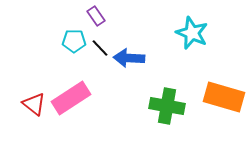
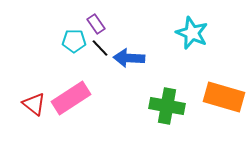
purple rectangle: moved 8 px down
